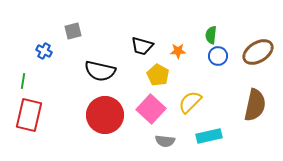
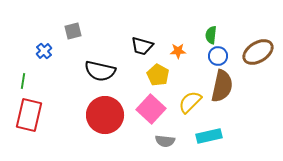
blue cross: rotated 21 degrees clockwise
brown semicircle: moved 33 px left, 19 px up
